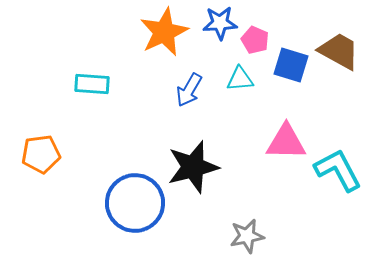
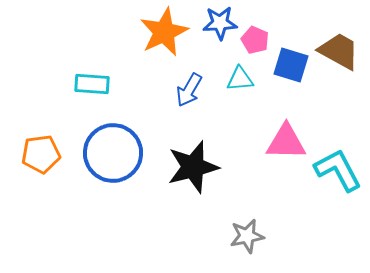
blue circle: moved 22 px left, 50 px up
